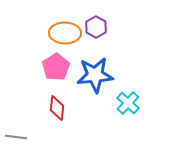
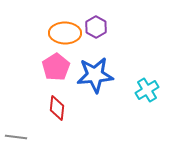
cyan cross: moved 19 px right, 13 px up; rotated 15 degrees clockwise
